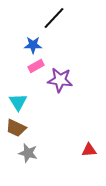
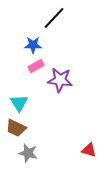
cyan triangle: moved 1 px right, 1 px down
red triangle: rotated 21 degrees clockwise
